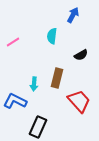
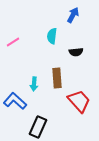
black semicircle: moved 5 px left, 3 px up; rotated 24 degrees clockwise
brown rectangle: rotated 18 degrees counterclockwise
blue L-shape: rotated 15 degrees clockwise
